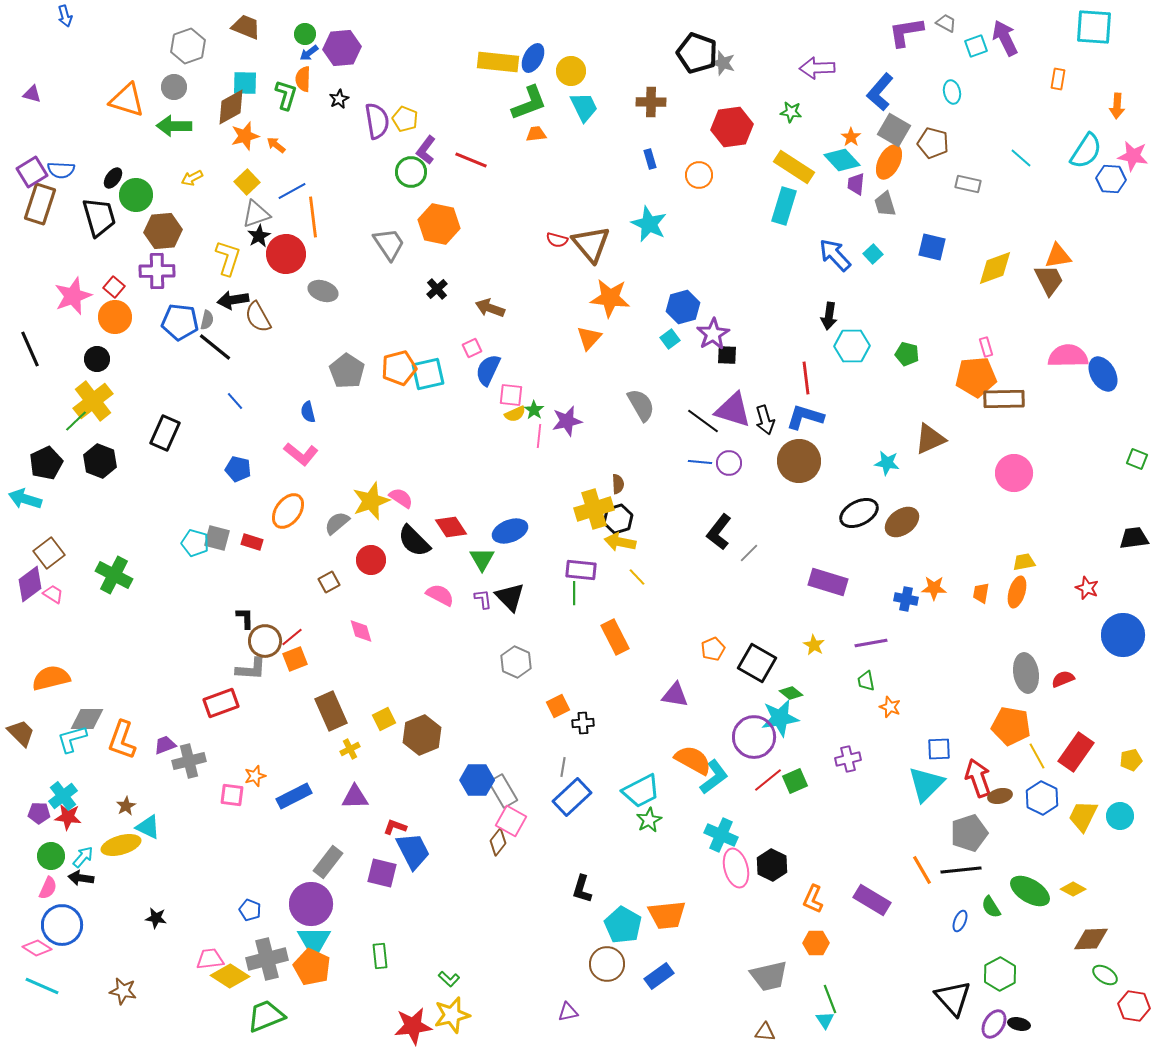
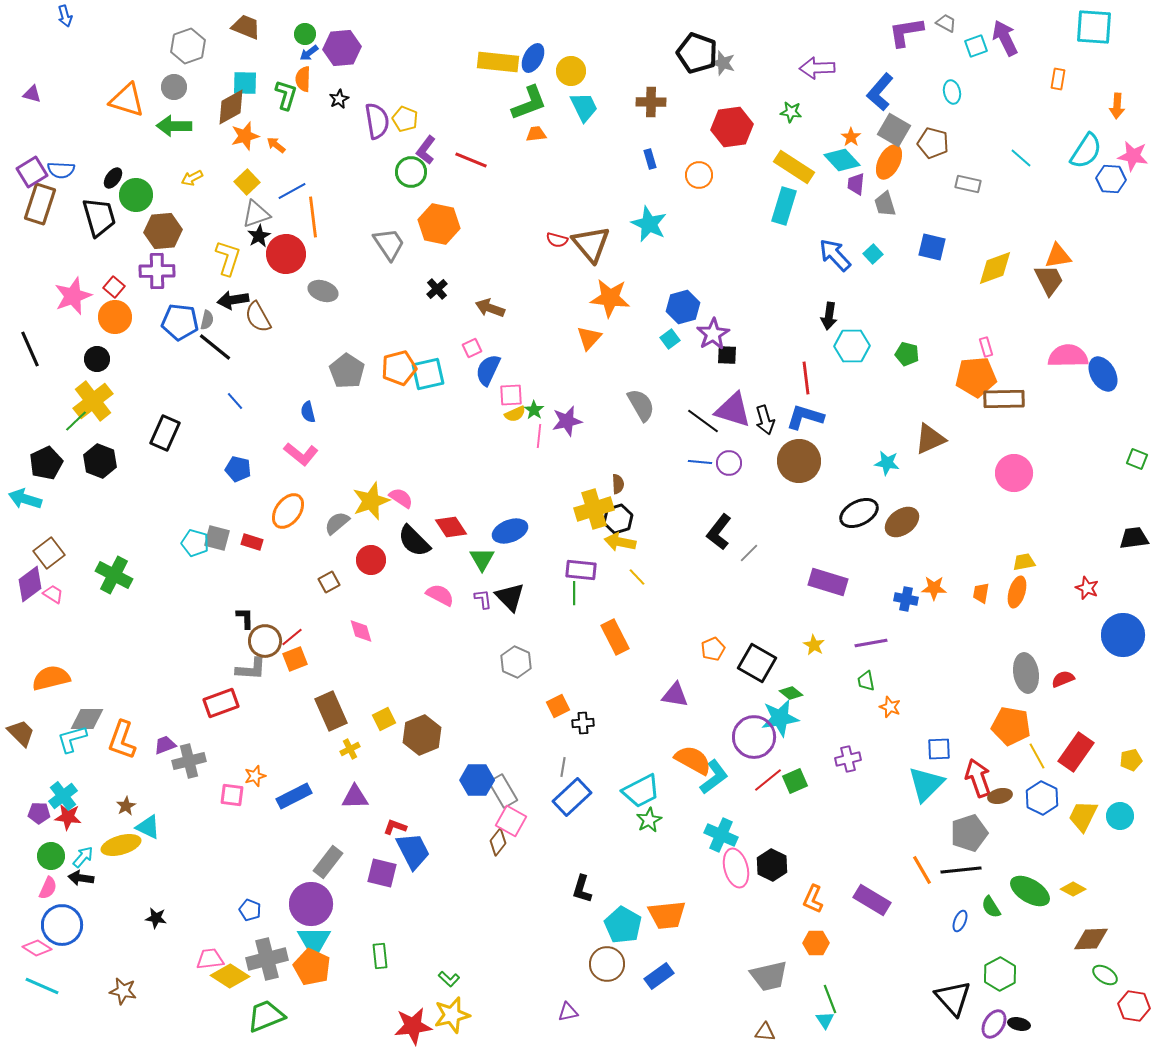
pink square at (511, 395): rotated 10 degrees counterclockwise
